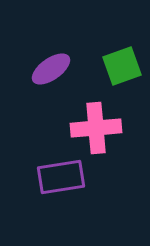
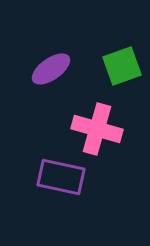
pink cross: moved 1 px right, 1 px down; rotated 21 degrees clockwise
purple rectangle: rotated 21 degrees clockwise
